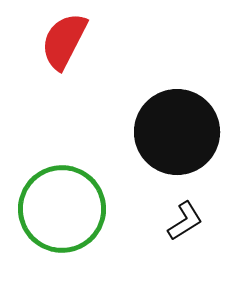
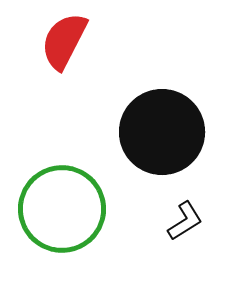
black circle: moved 15 px left
